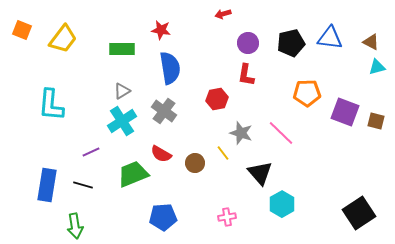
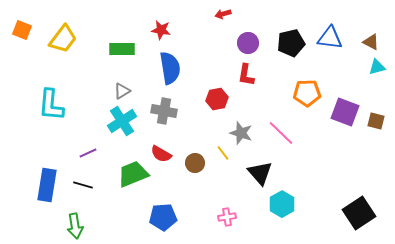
gray cross: rotated 25 degrees counterclockwise
purple line: moved 3 px left, 1 px down
